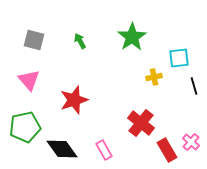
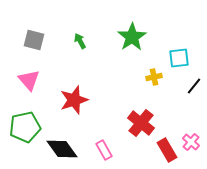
black line: rotated 54 degrees clockwise
